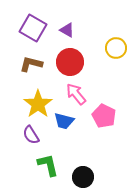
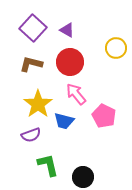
purple square: rotated 12 degrees clockwise
purple semicircle: rotated 78 degrees counterclockwise
